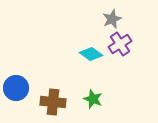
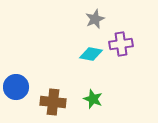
gray star: moved 17 px left
purple cross: moved 1 px right; rotated 25 degrees clockwise
cyan diamond: rotated 25 degrees counterclockwise
blue circle: moved 1 px up
